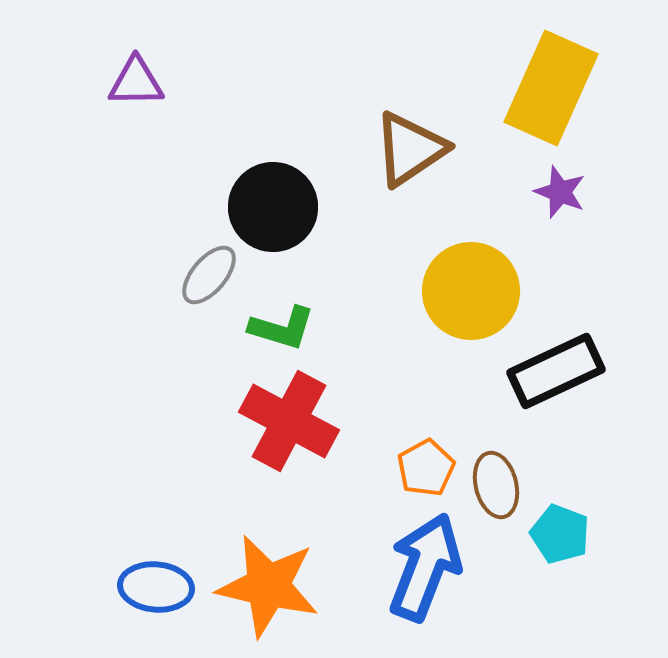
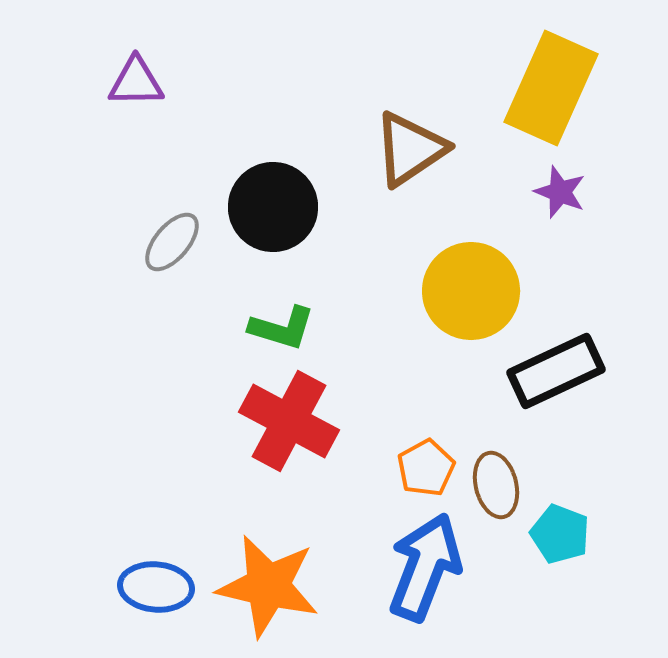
gray ellipse: moved 37 px left, 33 px up
